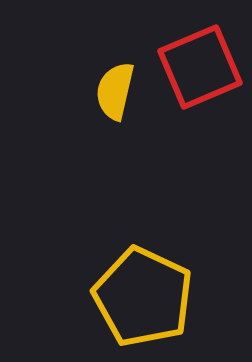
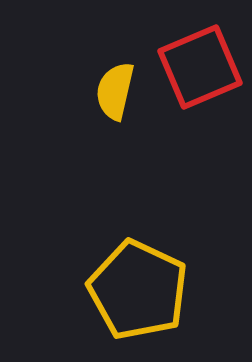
yellow pentagon: moved 5 px left, 7 px up
